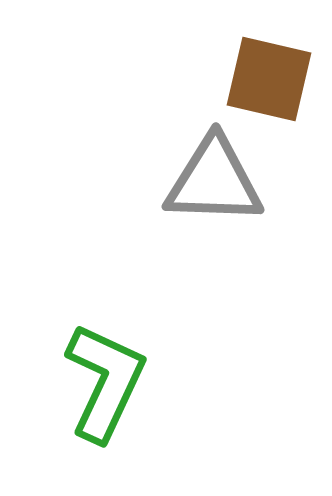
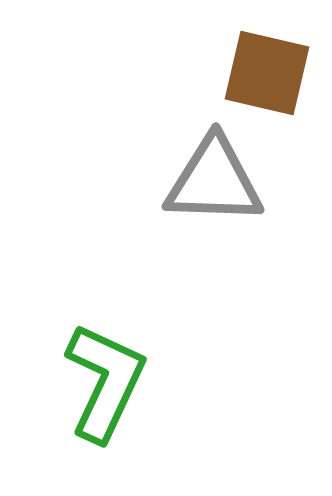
brown square: moved 2 px left, 6 px up
